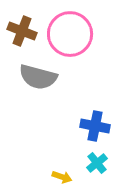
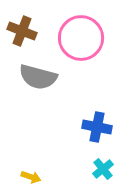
pink circle: moved 11 px right, 4 px down
blue cross: moved 2 px right, 1 px down
cyan cross: moved 6 px right, 6 px down
yellow arrow: moved 31 px left
